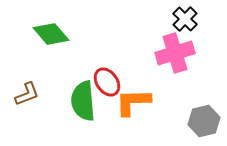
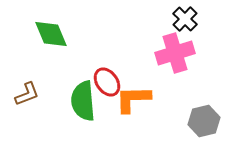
green diamond: rotated 18 degrees clockwise
orange L-shape: moved 3 px up
